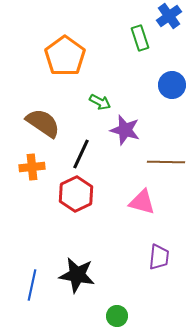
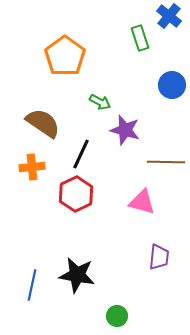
blue cross: rotated 15 degrees counterclockwise
